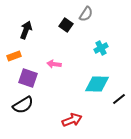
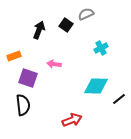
gray semicircle: rotated 147 degrees counterclockwise
black arrow: moved 13 px right
cyan diamond: moved 1 px left, 2 px down
black semicircle: rotated 65 degrees counterclockwise
